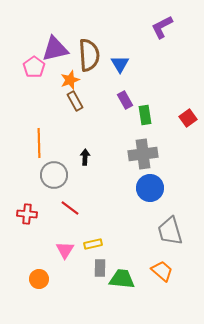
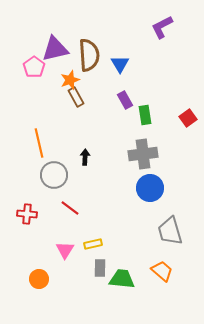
brown rectangle: moved 1 px right, 4 px up
orange line: rotated 12 degrees counterclockwise
